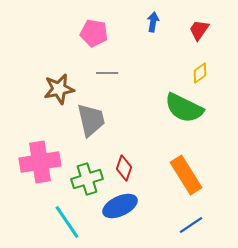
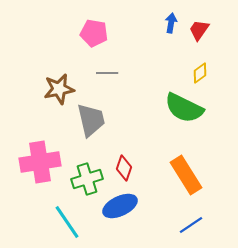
blue arrow: moved 18 px right, 1 px down
